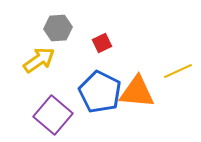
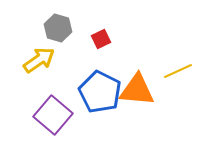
gray hexagon: rotated 20 degrees clockwise
red square: moved 1 px left, 4 px up
orange triangle: moved 2 px up
